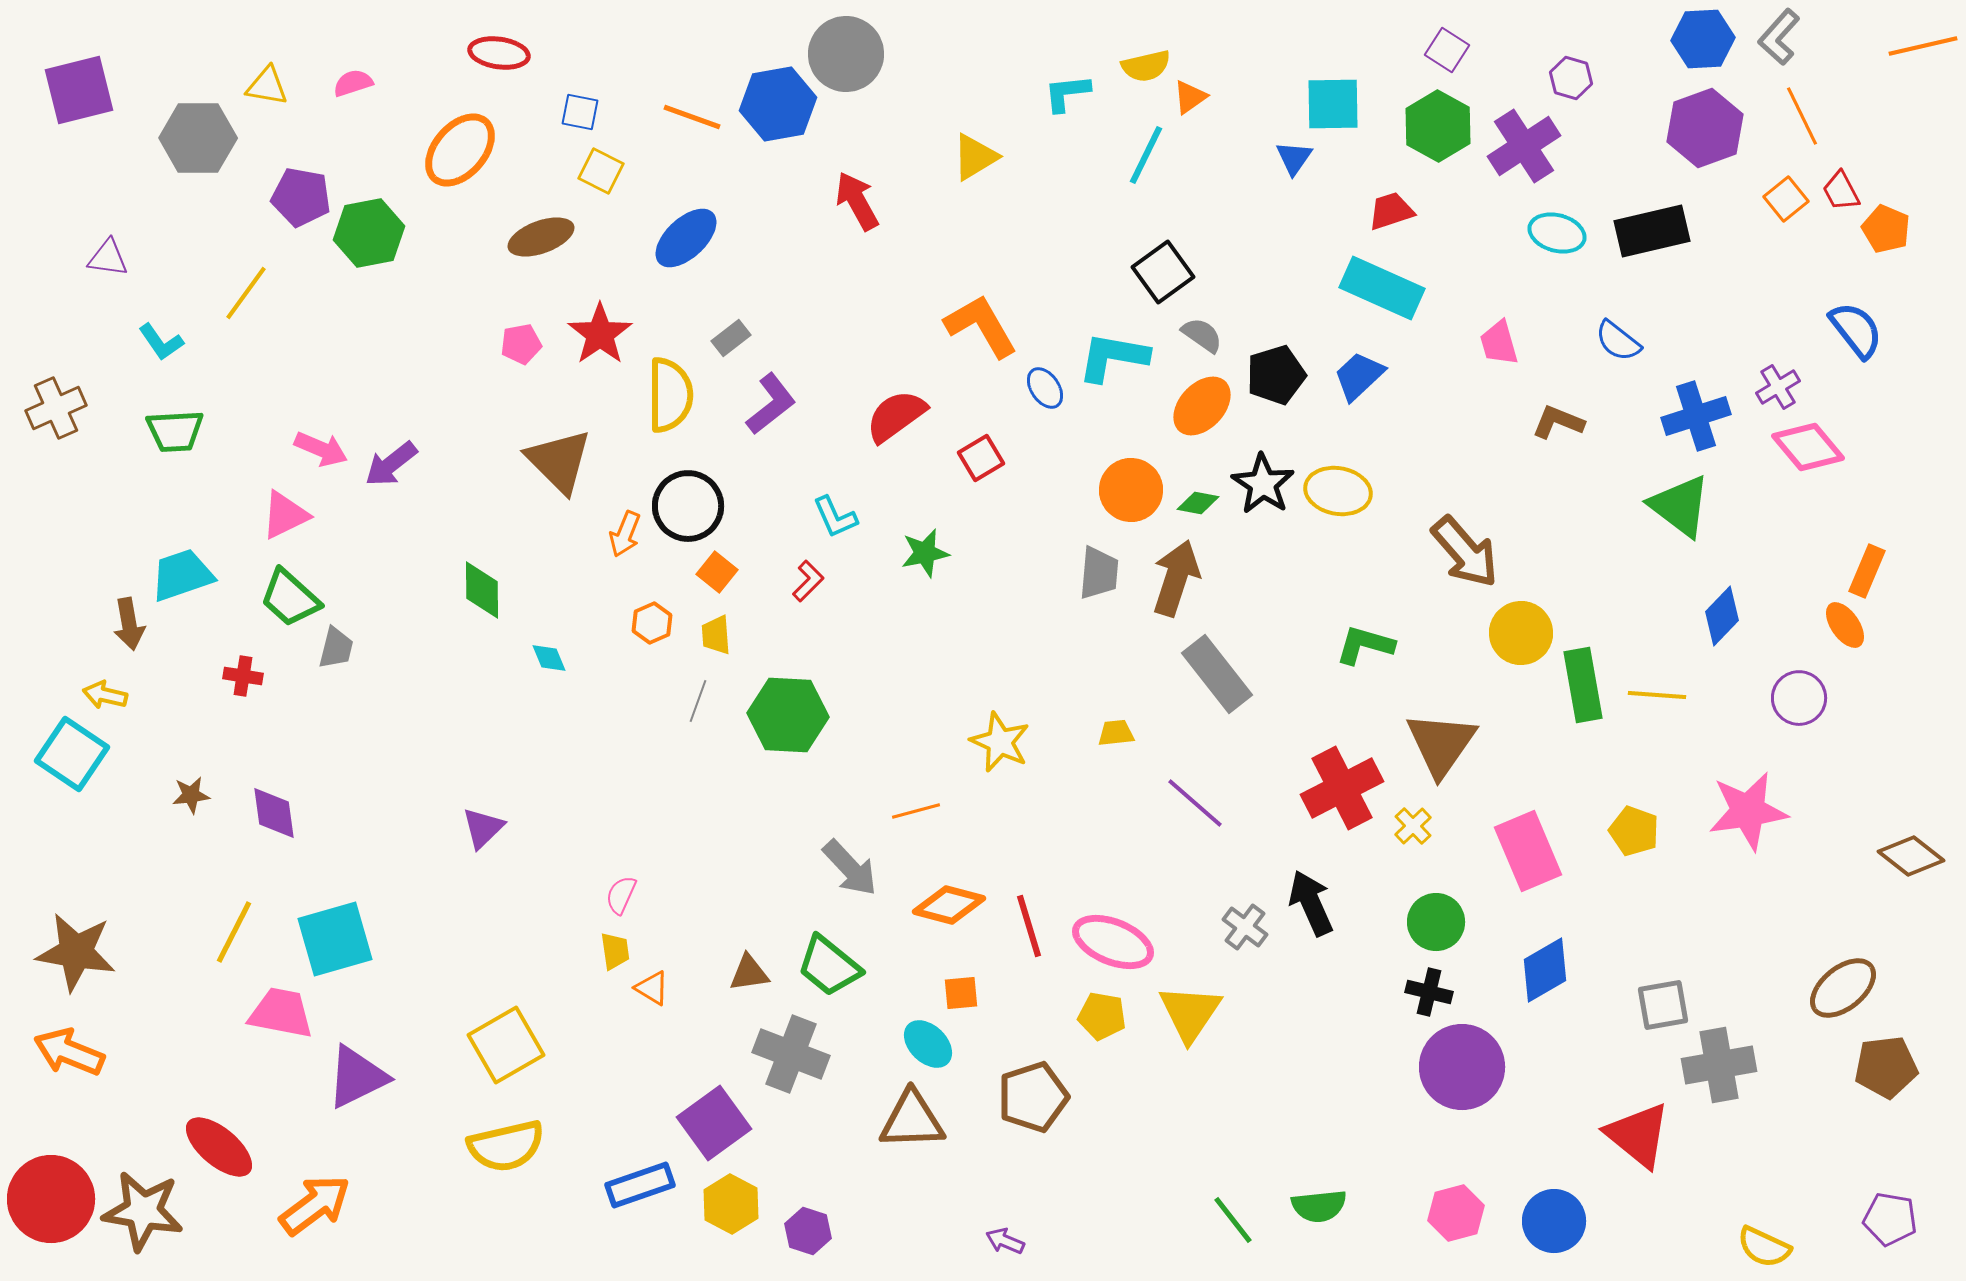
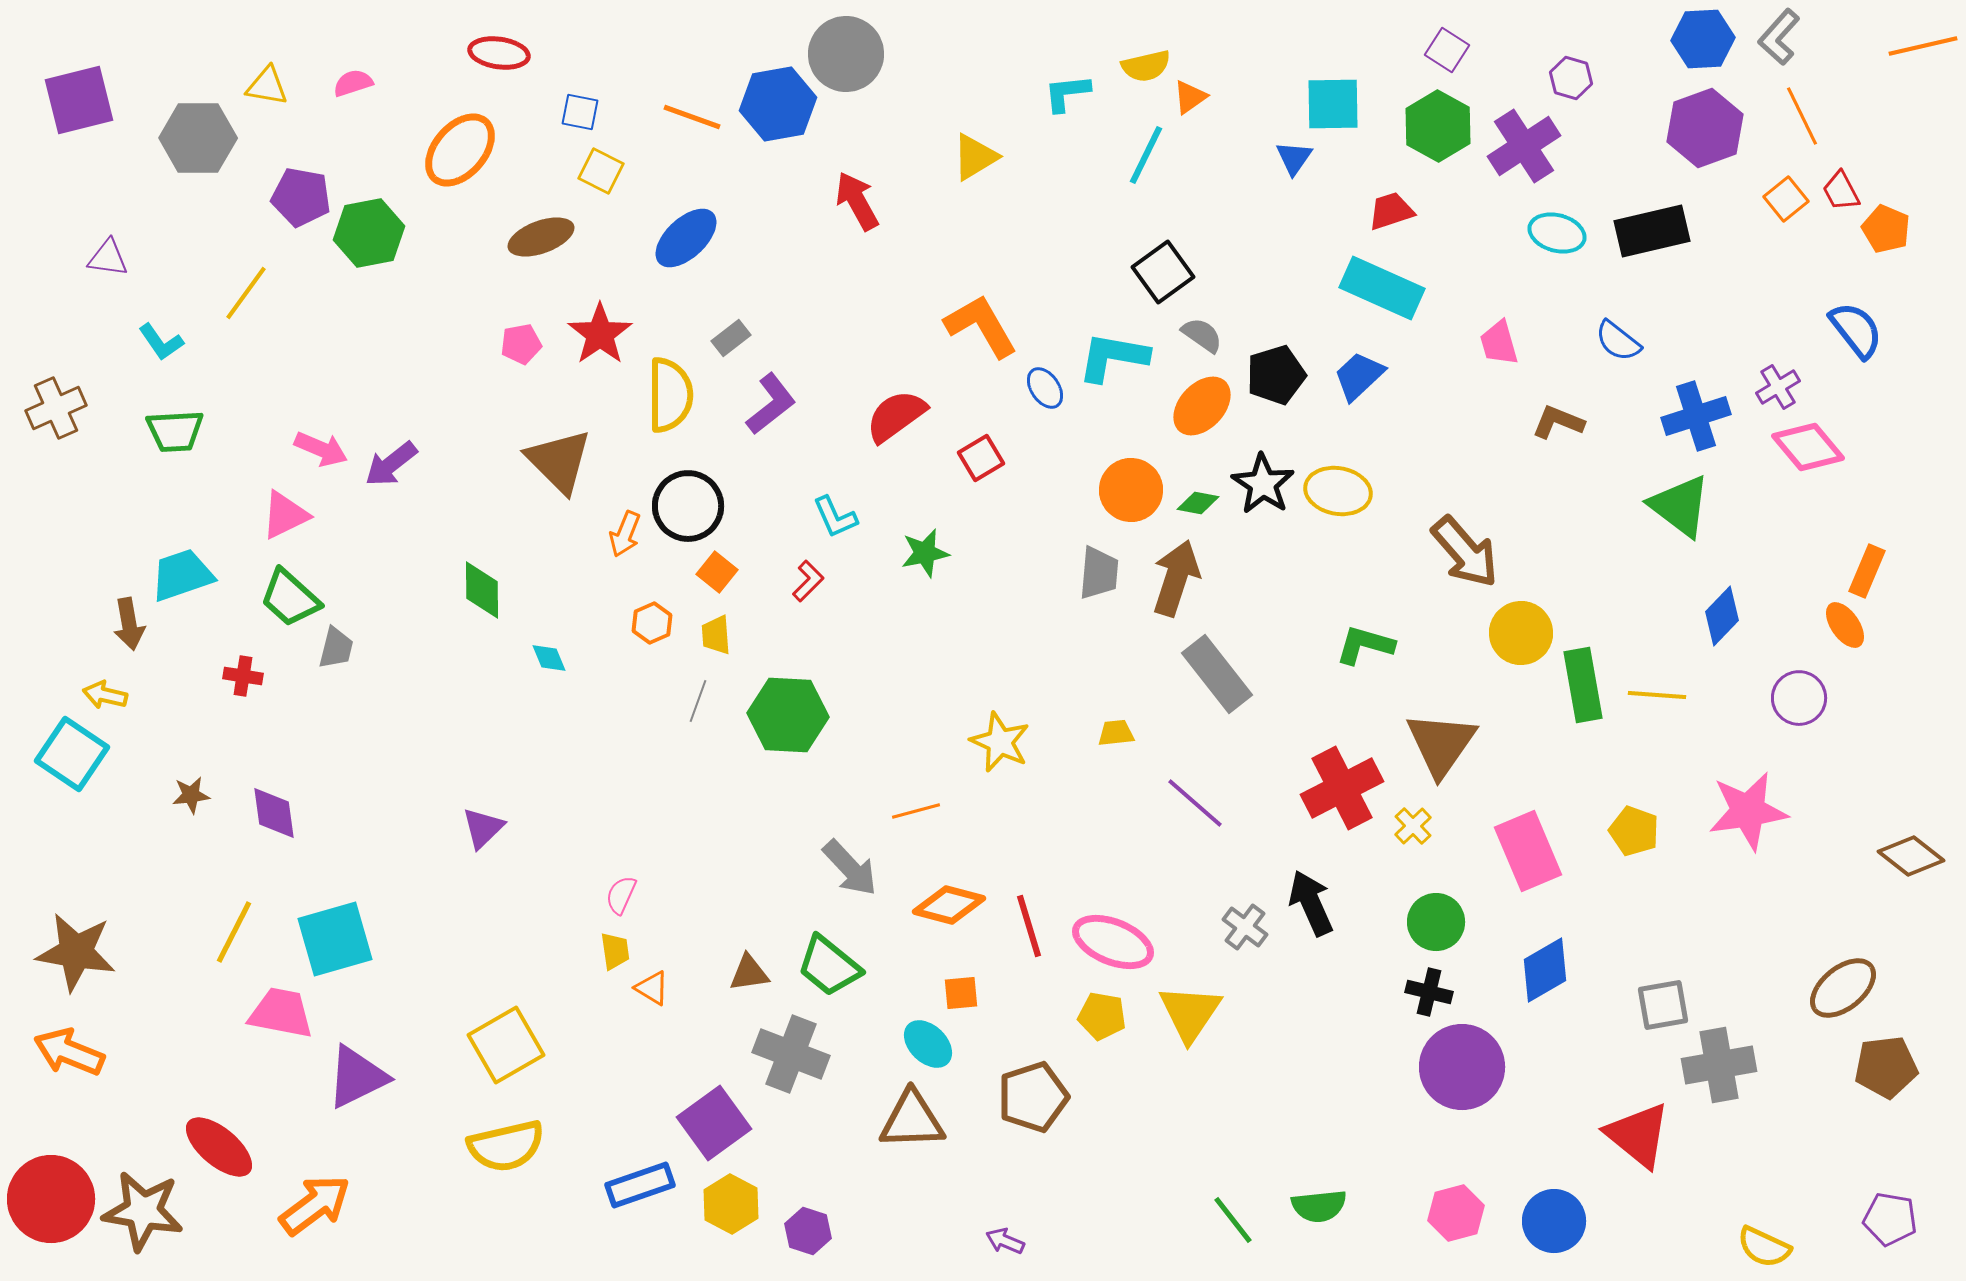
purple square at (79, 90): moved 10 px down
